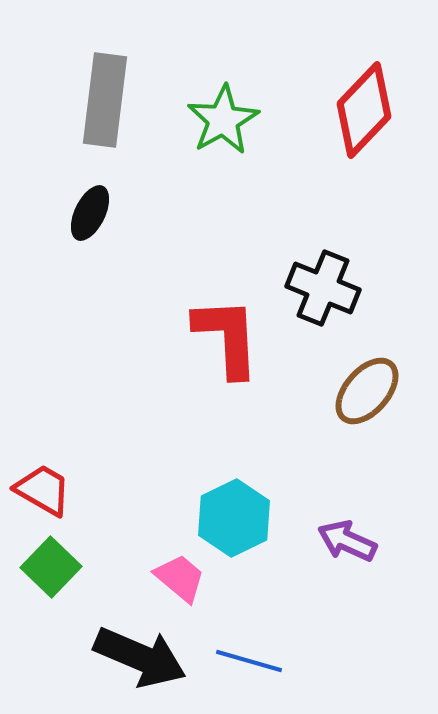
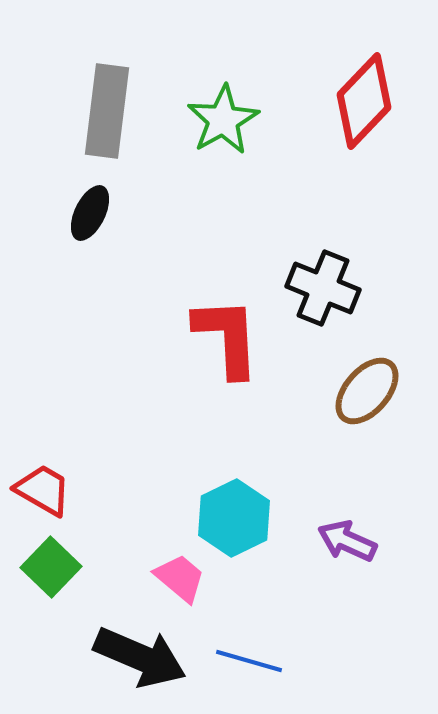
gray rectangle: moved 2 px right, 11 px down
red diamond: moved 9 px up
